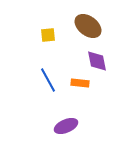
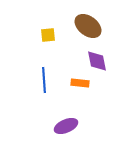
blue line: moved 4 px left; rotated 25 degrees clockwise
